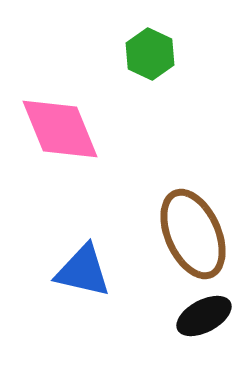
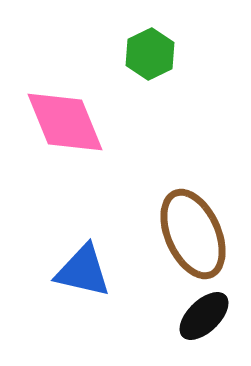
green hexagon: rotated 9 degrees clockwise
pink diamond: moved 5 px right, 7 px up
black ellipse: rotated 16 degrees counterclockwise
